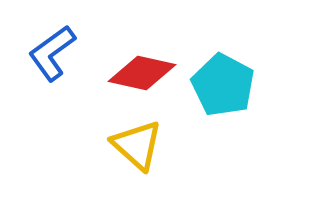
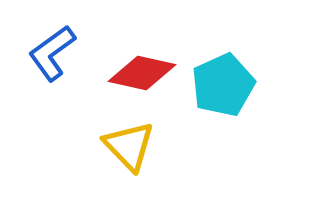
cyan pentagon: rotated 20 degrees clockwise
yellow triangle: moved 8 px left, 1 px down; rotated 4 degrees clockwise
